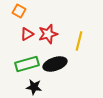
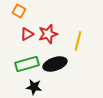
yellow line: moved 1 px left
